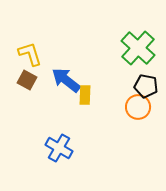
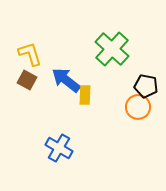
green cross: moved 26 px left, 1 px down
